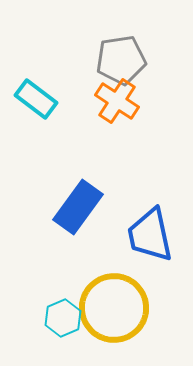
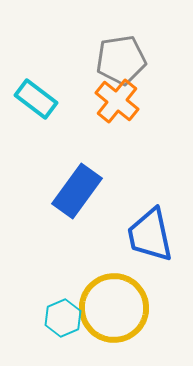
orange cross: rotated 6 degrees clockwise
blue rectangle: moved 1 px left, 16 px up
